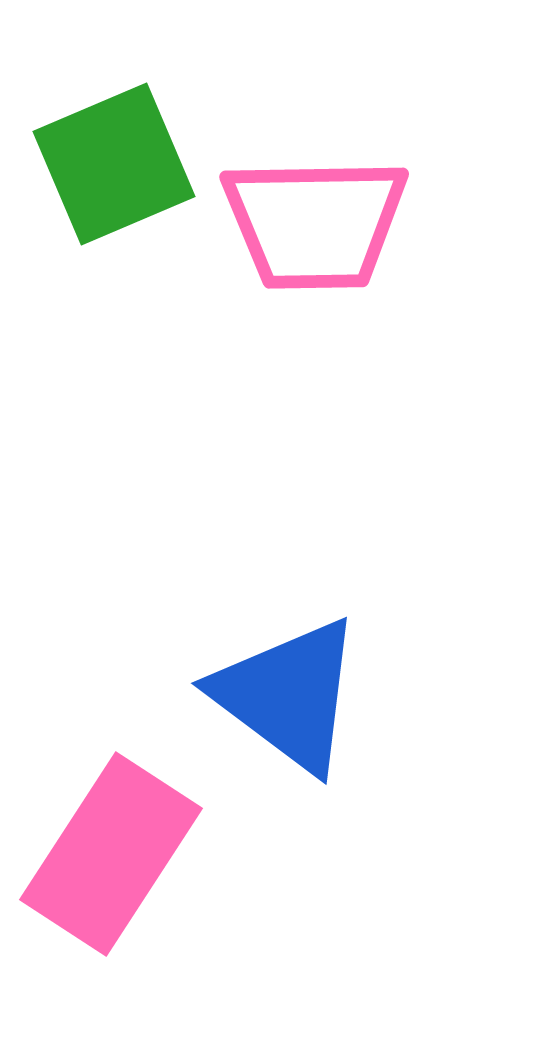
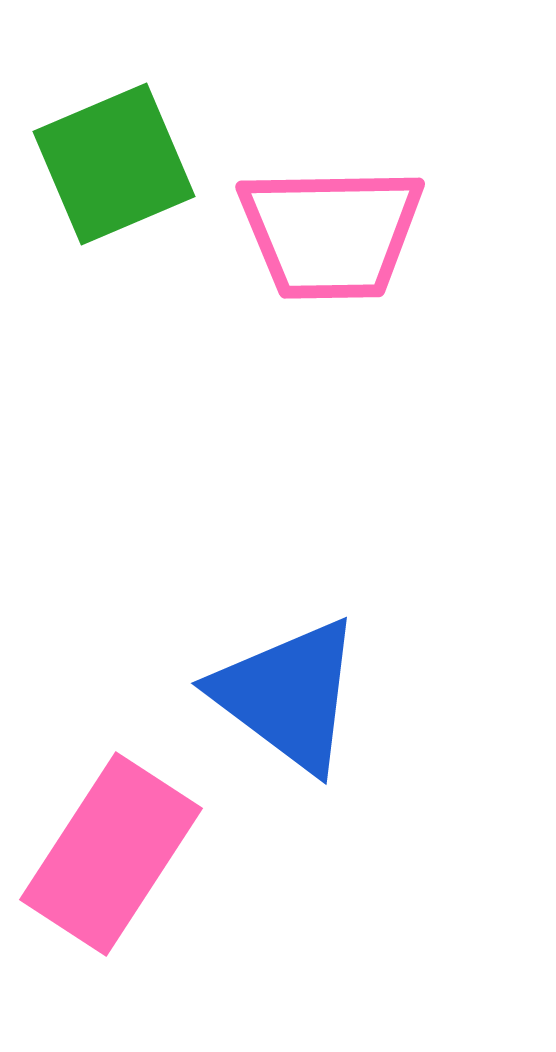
pink trapezoid: moved 16 px right, 10 px down
